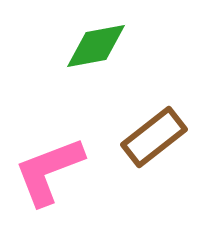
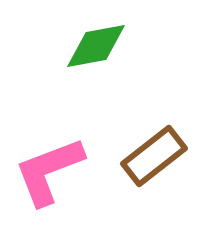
brown rectangle: moved 19 px down
